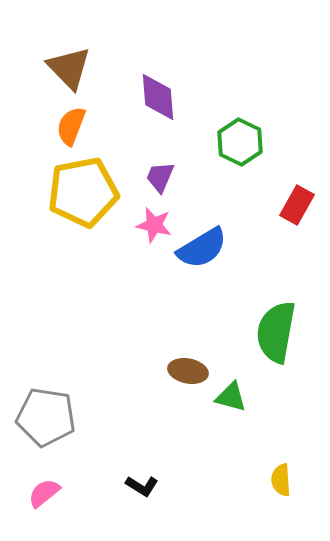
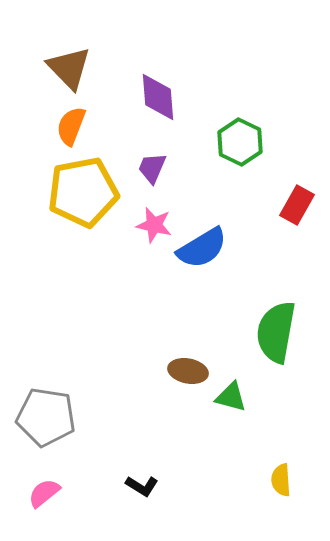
purple trapezoid: moved 8 px left, 9 px up
